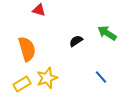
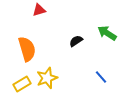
red triangle: rotated 32 degrees counterclockwise
